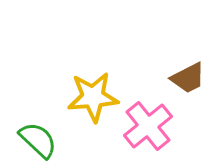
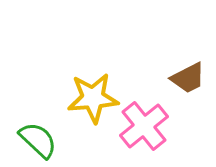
yellow star: moved 1 px down
pink cross: moved 4 px left
